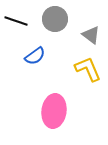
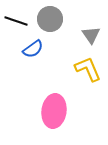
gray circle: moved 5 px left
gray triangle: rotated 18 degrees clockwise
blue semicircle: moved 2 px left, 7 px up
